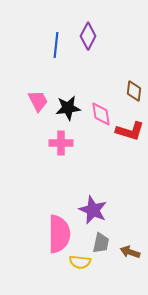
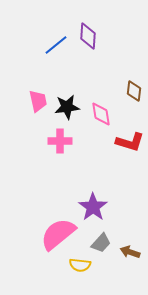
purple diamond: rotated 24 degrees counterclockwise
blue line: rotated 45 degrees clockwise
pink trapezoid: rotated 15 degrees clockwise
black star: moved 1 px left, 1 px up
red L-shape: moved 11 px down
pink cross: moved 1 px left, 2 px up
purple star: moved 3 px up; rotated 12 degrees clockwise
pink semicircle: moved 1 px left; rotated 129 degrees counterclockwise
gray trapezoid: rotated 30 degrees clockwise
yellow semicircle: moved 3 px down
